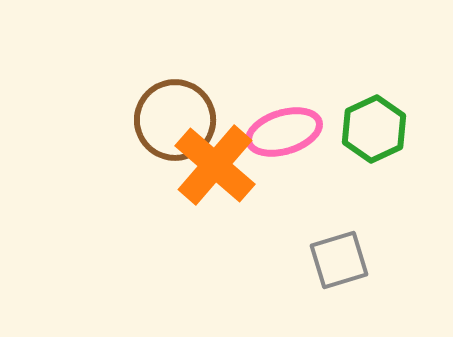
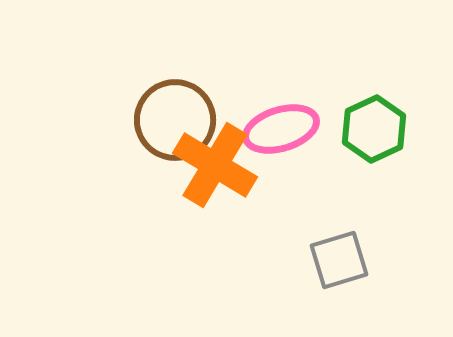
pink ellipse: moved 3 px left, 3 px up
orange cross: rotated 10 degrees counterclockwise
